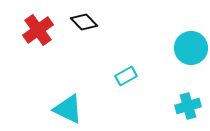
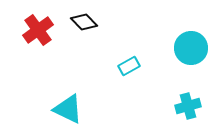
cyan rectangle: moved 3 px right, 10 px up
